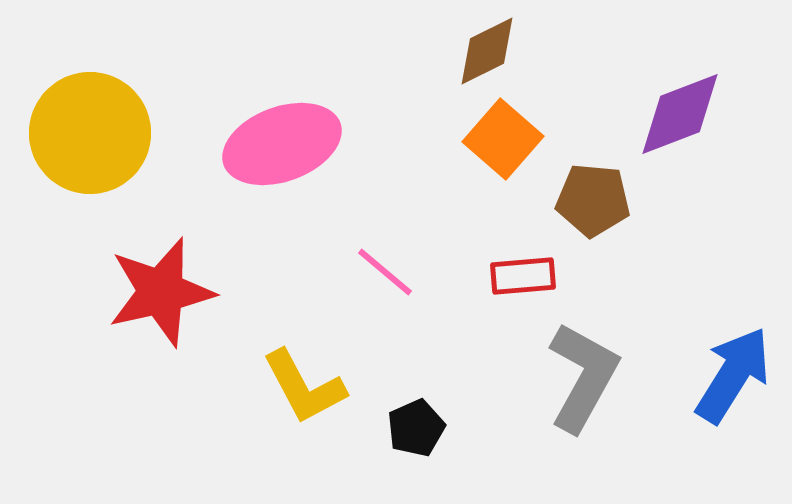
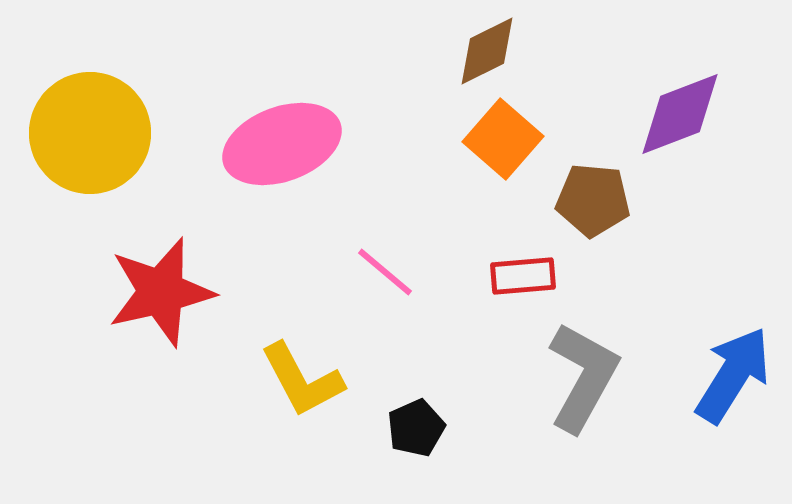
yellow L-shape: moved 2 px left, 7 px up
